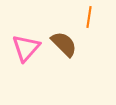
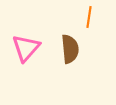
brown semicircle: moved 6 px right, 5 px down; rotated 40 degrees clockwise
